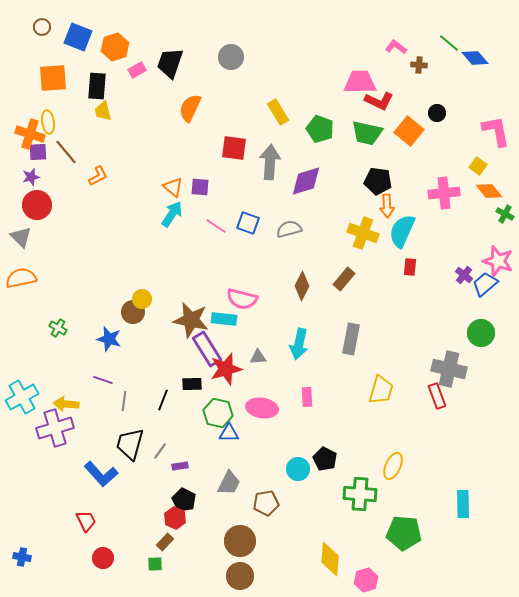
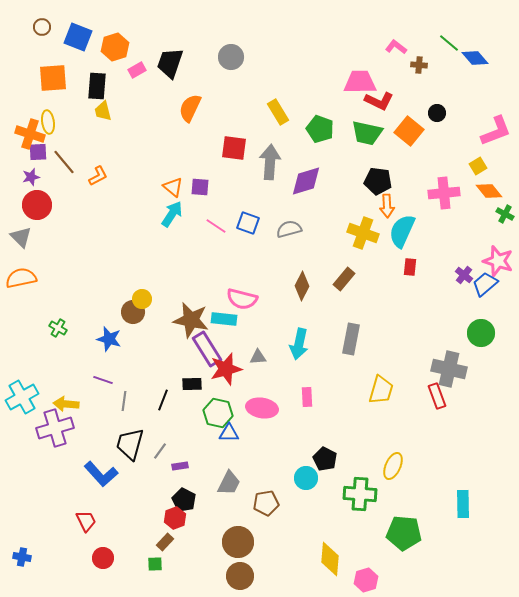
pink L-shape at (496, 131): rotated 80 degrees clockwise
brown line at (66, 152): moved 2 px left, 10 px down
yellow square at (478, 166): rotated 24 degrees clockwise
cyan circle at (298, 469): moved 8 px right, 9 px down
red hexagon at (175, 518): rotated 15 degrees clockwise
brown circle at (240, 541): moved 2 px left, 1 px down
